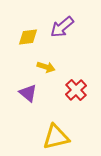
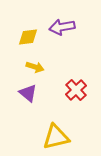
purple arrow: rotated 30 degrees clockwise
yellow arrow: moved 11 px left
